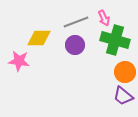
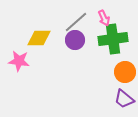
gray line: rotated 20 degrees counterclockwise
green cross: moved 2 px left, 1 px up; rotated 24 degrees counterclockwise
purple circle: moved 5 px up
purple trapezoid: moved 1 px right, 3 px down
